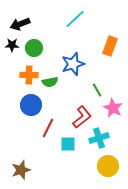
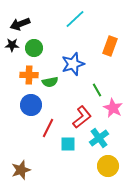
cyan cross: rotated 18 degrees counterclockwise
